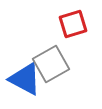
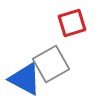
red square: moved 1 px left, 1 px up
